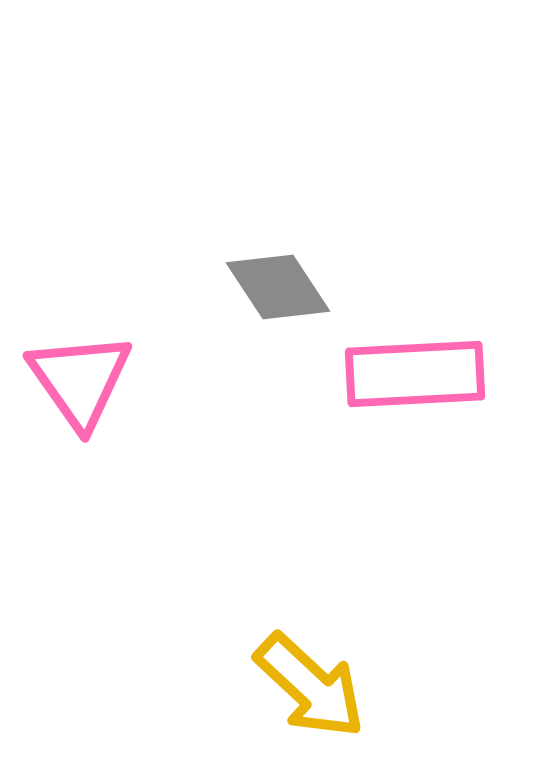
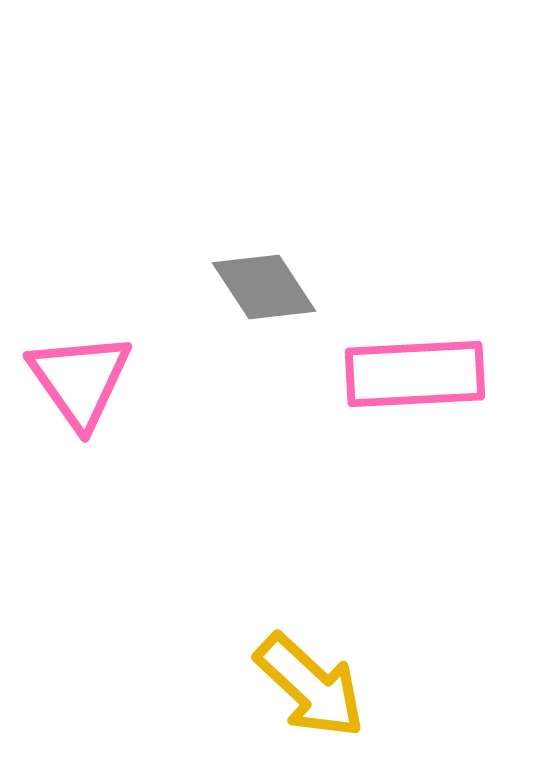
gray diamond: moved 14 px left
